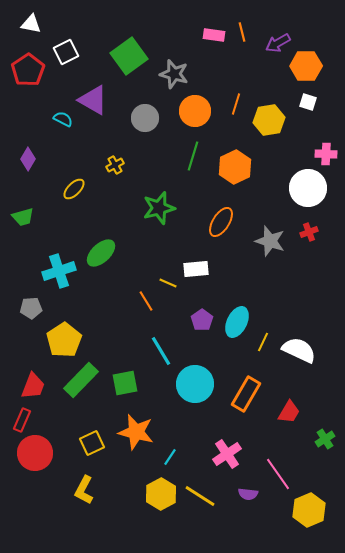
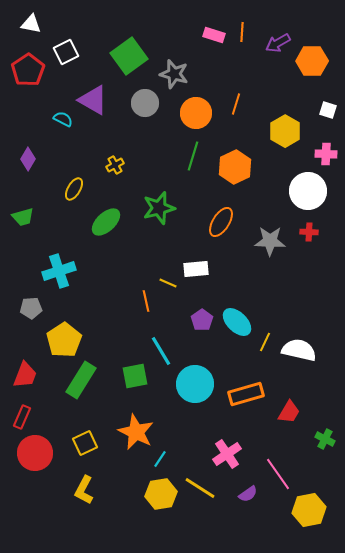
orange line at (242, 32): rotated 18 degrees clockwise
pink rectangle at (214, 35): rotated 10 degrees clockwise
orange hexagon at (306, 66): moved 6 px right, 5 px up
white square at (308, 102): moved 20 px right, 8 px down
orange circle at (195, 111): moved 1 px right, 2 px down
gray circle at (145, 118): moved 15 px up
yellow hexagon at (269, 120): moved 16 px right, 11 px down; rotated 20 degrees counterclockwise
white circle at (308, 188): moved 3 px down
yellow ellipse at (74, 189): rotated 15 degrees counterclockwise
red cross at (309, 232): rotated 24 degrees clockwise
gray star at (270, 241): rotated 16 degrees counterclockwise
green ellipse at (101, 253): moved 5 px right, 31 px up
orange line at (146, 301): rotated 20 degrees clockwise
cyan ellipse at (237, 322): rotated 72 degrees counterclockwise
yellow line at (263, 342): moved 2 px right
white semicircle at (299, 350): rotated 12 degrees counterclockwise
green rectangle at (81, 380): rotated 12 degrees counterclockwise
green square at (125, 383): moved 10 px right, 7 px up
red trapezoid at (33, 386): moved 8 px left, 11 px up
orange rectangle at (246, 394): rotated 44 degrees clockwise
red rectangle at (22, 420): moved 3 px up
orange star at (136, 432): rotated 12 degrees clockwise
green cross at (325, 439): rotated 30 degrees counterclockwise
yellow square at (92, 443): moved 7 px left
cyan line at (170, 457): moved 10 px left, 2 px down
yellow hexagon at (161, 494): rotated 20 degrees clockwise
purple semicircle at (248, 494): rotated 42 degrees counterclockwise
yellow line at (200, 496): moved 8 px up
yellow hexagon at (309, 510): rotated 12 degrees clockwise
